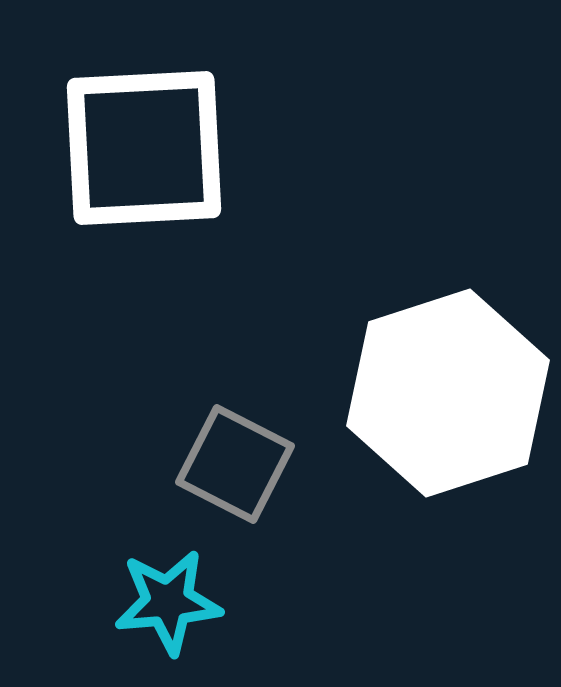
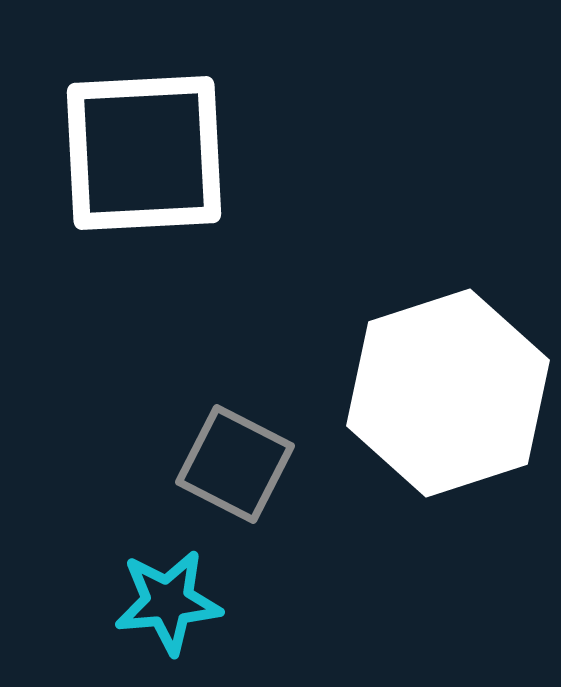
white square: moved 5 px down
